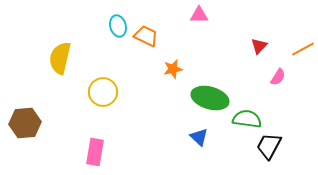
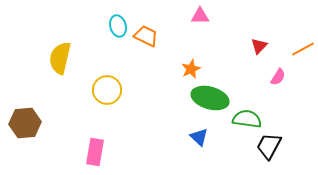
pink triangle: moved 1 px right, 1 px down
orange star: moved 18 px right; rotated 12 degrees counterclockwise
yellow circle: moved 4 px right, 2 px up
